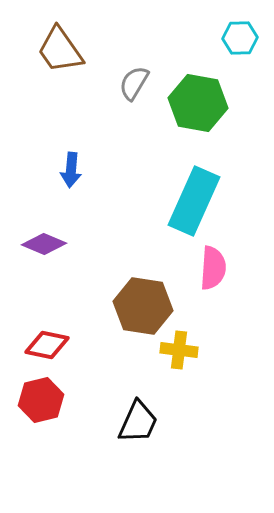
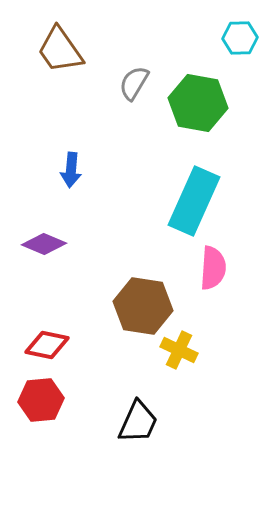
yellow cross: rotated 18 degrees clockwise
red hexagon: rotated 9 degrees clockwise
